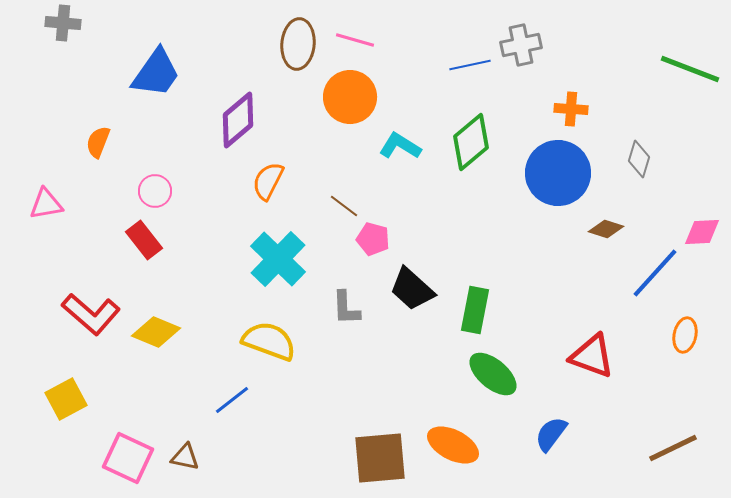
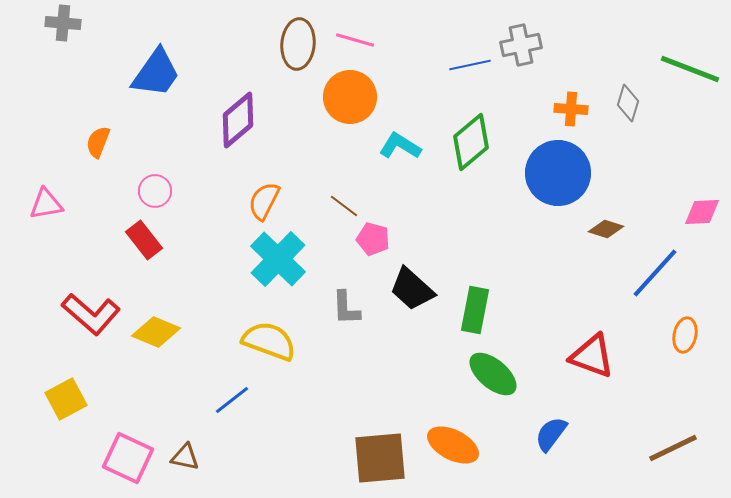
gray diamond at (639, 159): moved 11 px left, 56 px up
orange semicircle at (268, 181): moved 4 px left, 20 px down
pink diamond at (702, 232): moved 20 px up
